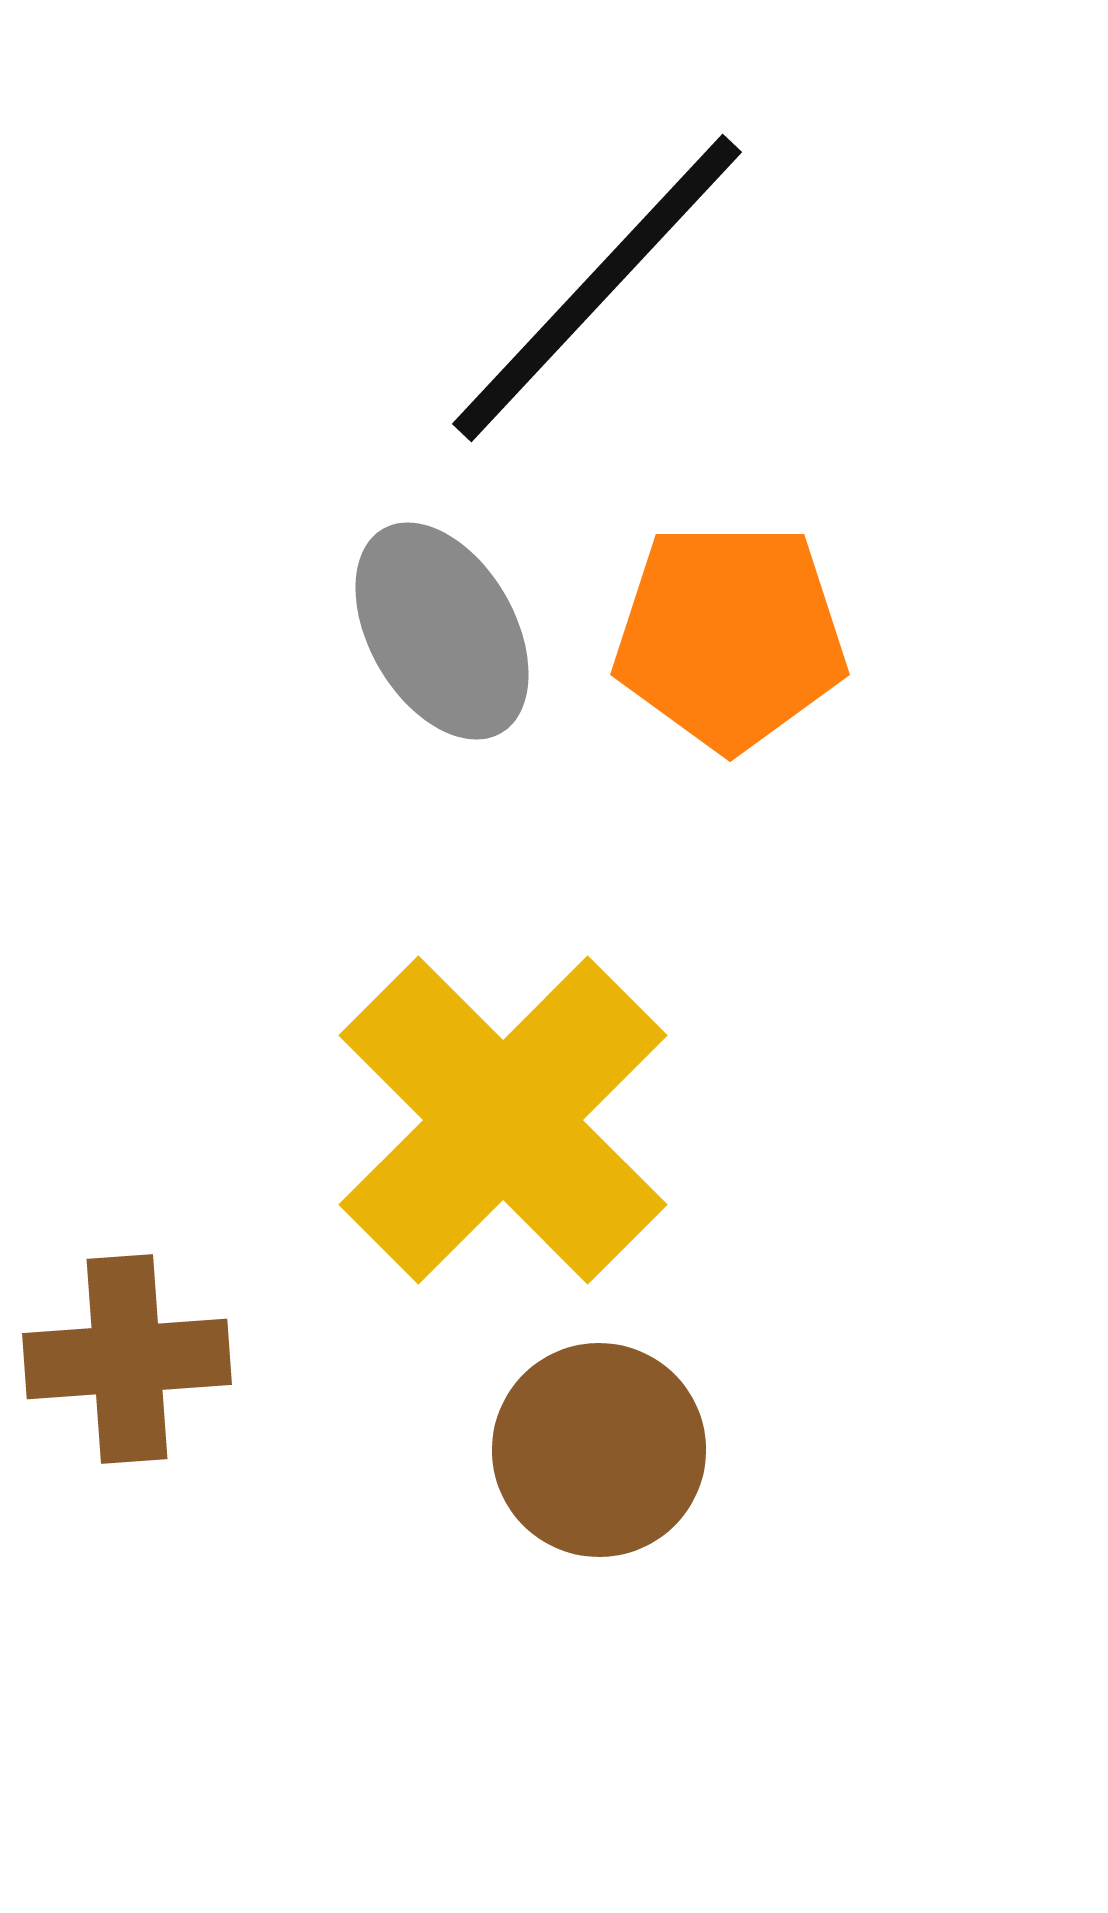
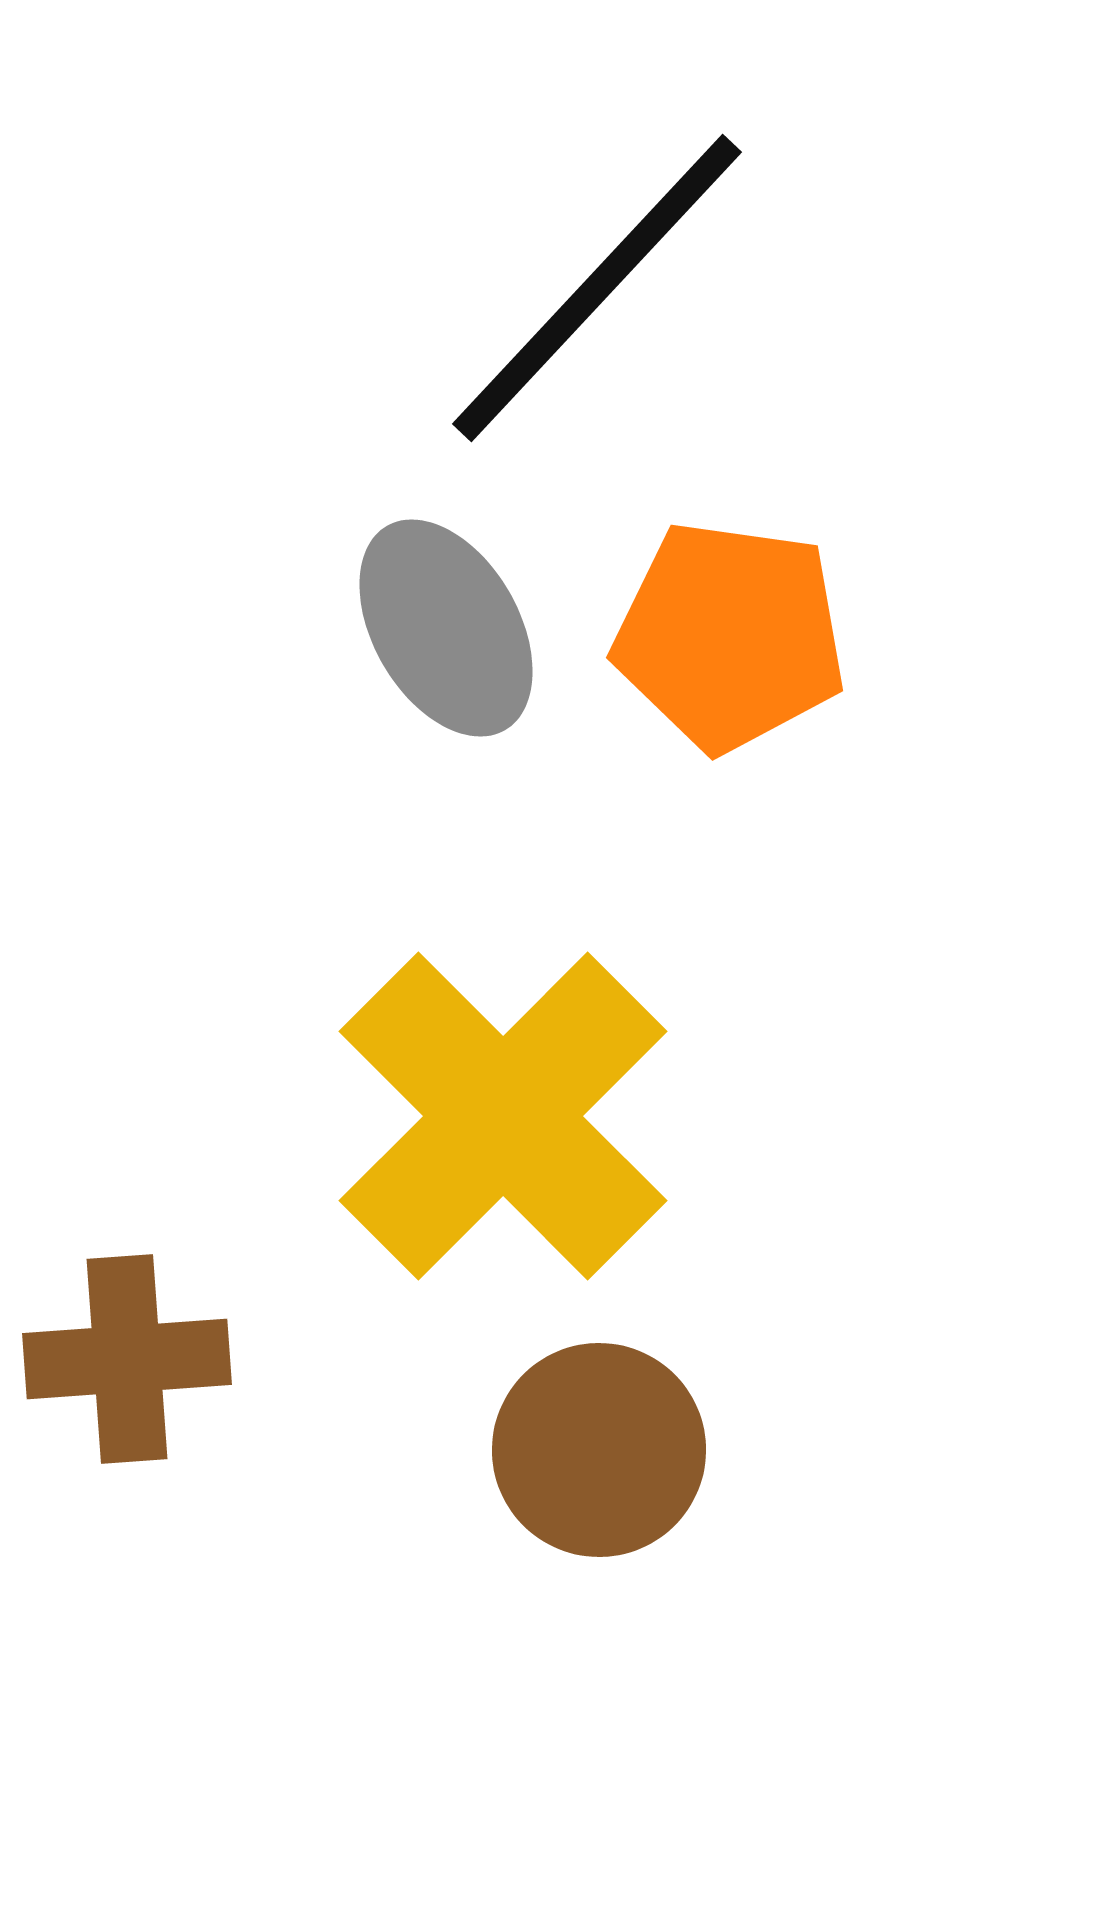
gray ellipse: moved 4 px right, 3 px up
orange pentagon: rotated 8 degrees clockwise
yellow cross: moved 4 px up
